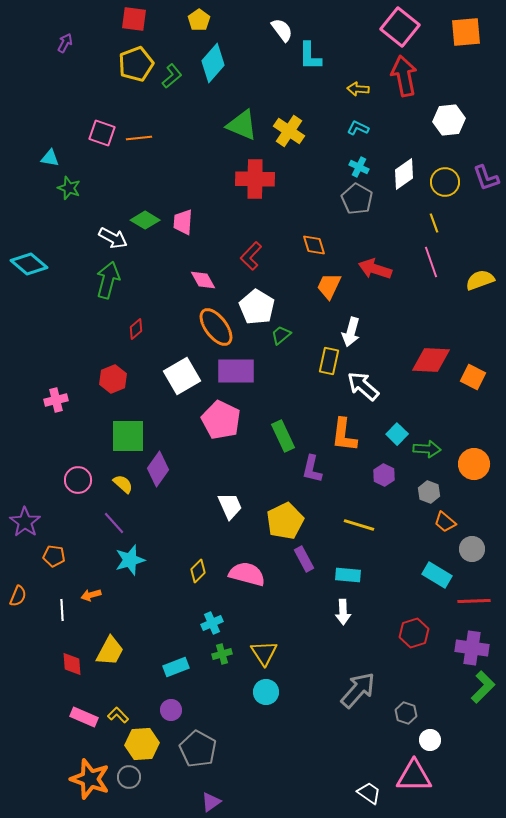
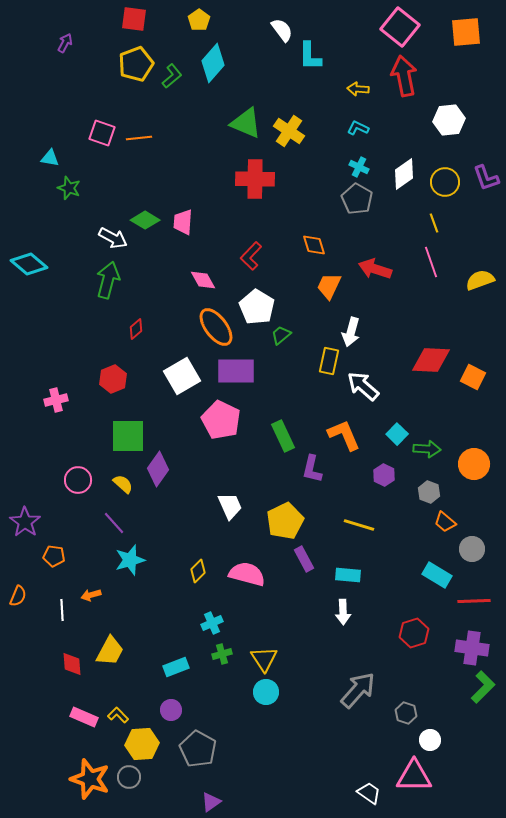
green triangle at (242, 125): moved 4 px right, 2 px up
orange L-shape at (344, 435): rotated 150 degrees clockwise
yellow triangle at (264, 653): moved 6 px down
